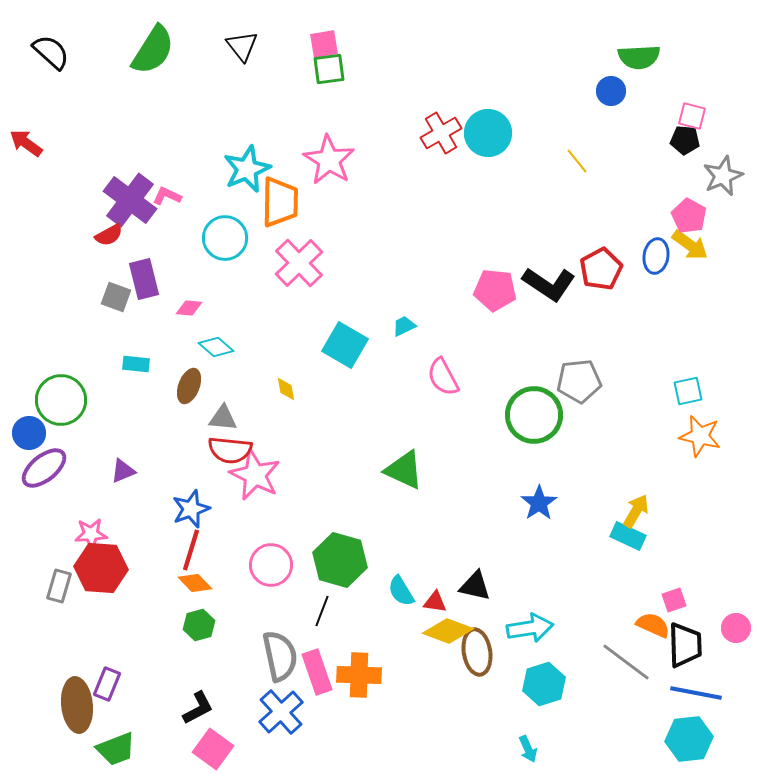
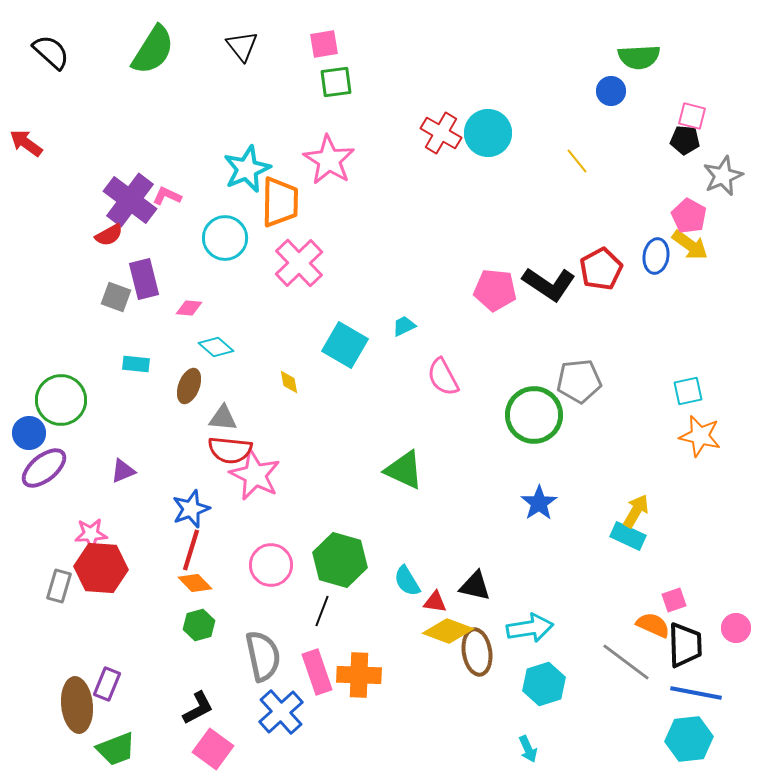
green square at (329, 69): moved 7 px right, 13 px down
red cross at (441, 133): rotated 30 degrees counterclockwise
yellow diamond at (286, 389): moved 3 px right, 7 px up
cyan semicircle at (401, 591): moved 6 px right, 10 px up
gray semicircle at (280, 656): moved 17 px left
